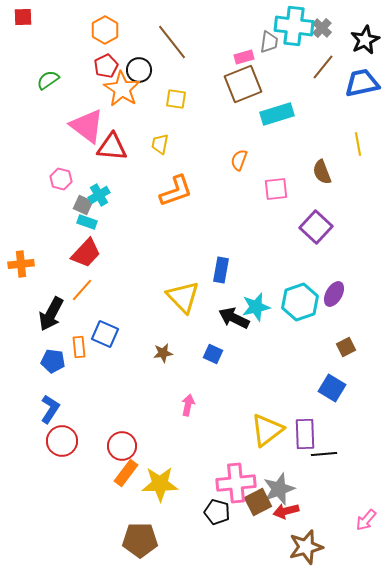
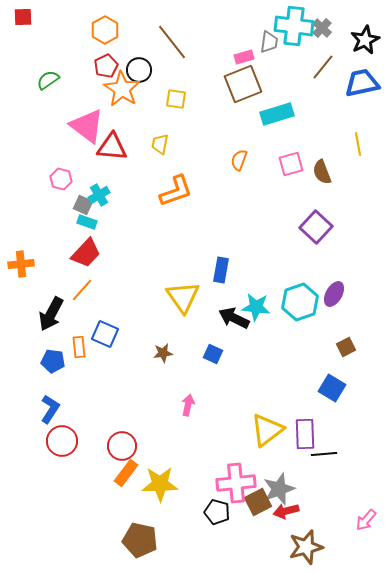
pink square at (276, 189): moved 15 px right, 25 px up; rotated 10 degrees counterclockwise
yellow triangle at (183, 297): rotated 9 degrees clockwise
cyan star at (256, 307): rotated 20 degrees clockwise
brown pentagon at (140, 540): rotated 12 degrees clockwise
